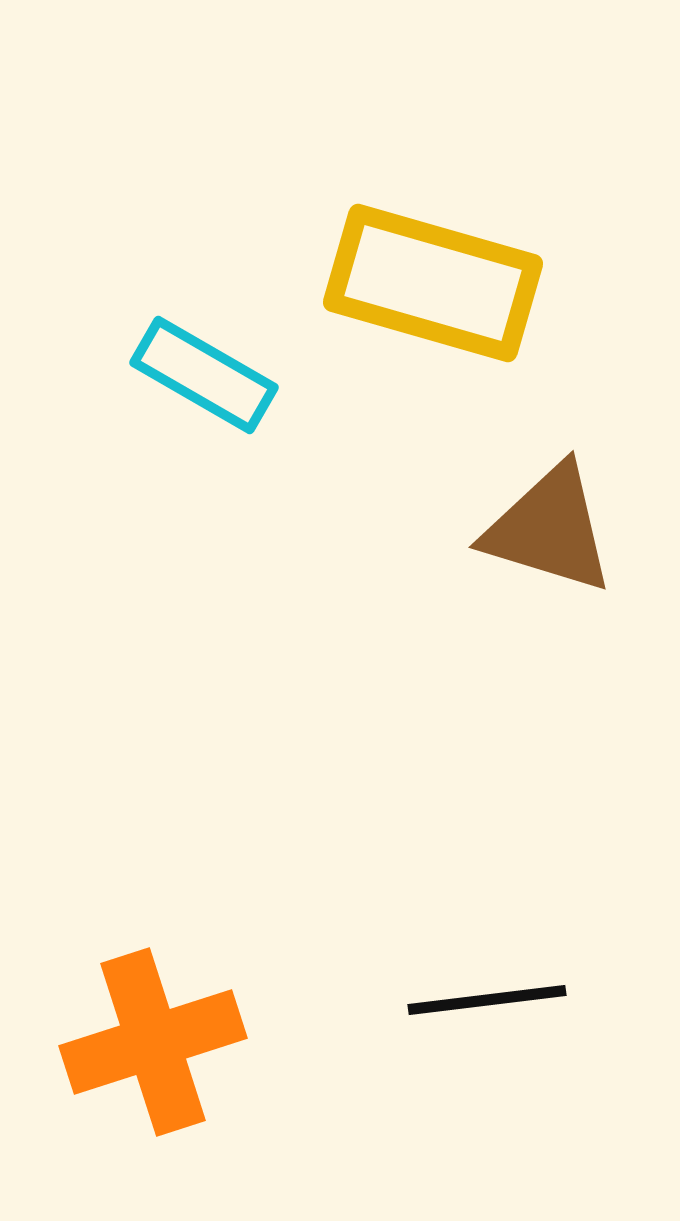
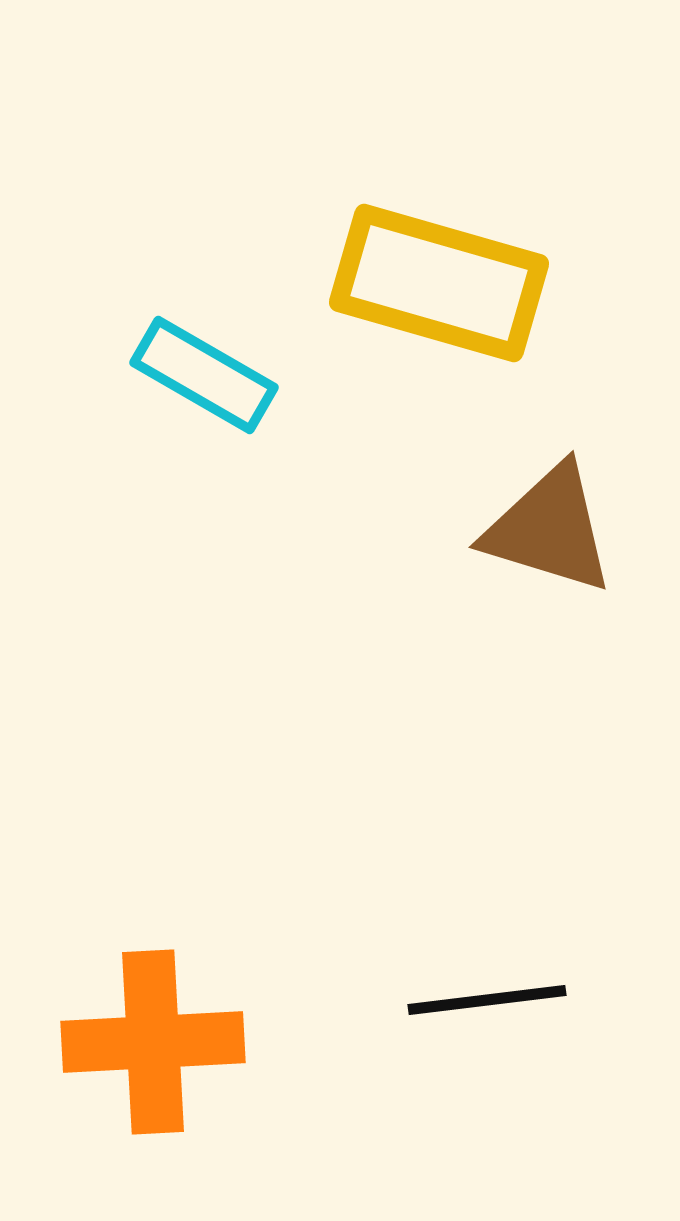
yellow rectangle: moved 6 px right
orange cross: rotated 15 degrees clockwise
